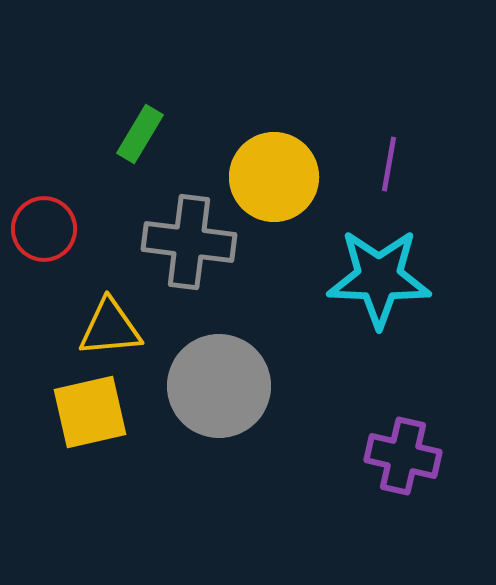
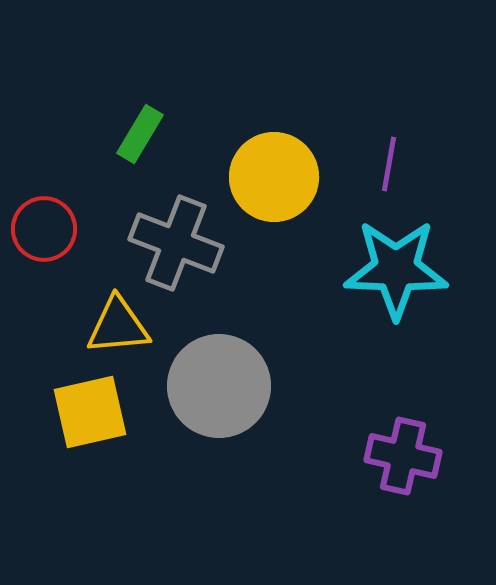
gray cross: moved 13 px left, 1 px down; rotated 14 degrees clockwise
cyan star: moved 17 px right, 9 px up
yellow triangle: moved 8 px right, 2 px up
